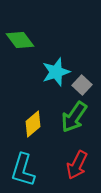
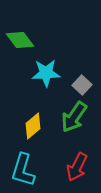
cyan star: moved 10 px left, 1 px down; rotated 16 degrees clockwise
yellow diamond: moved 2 px down
red arrow: moved 2 px down
